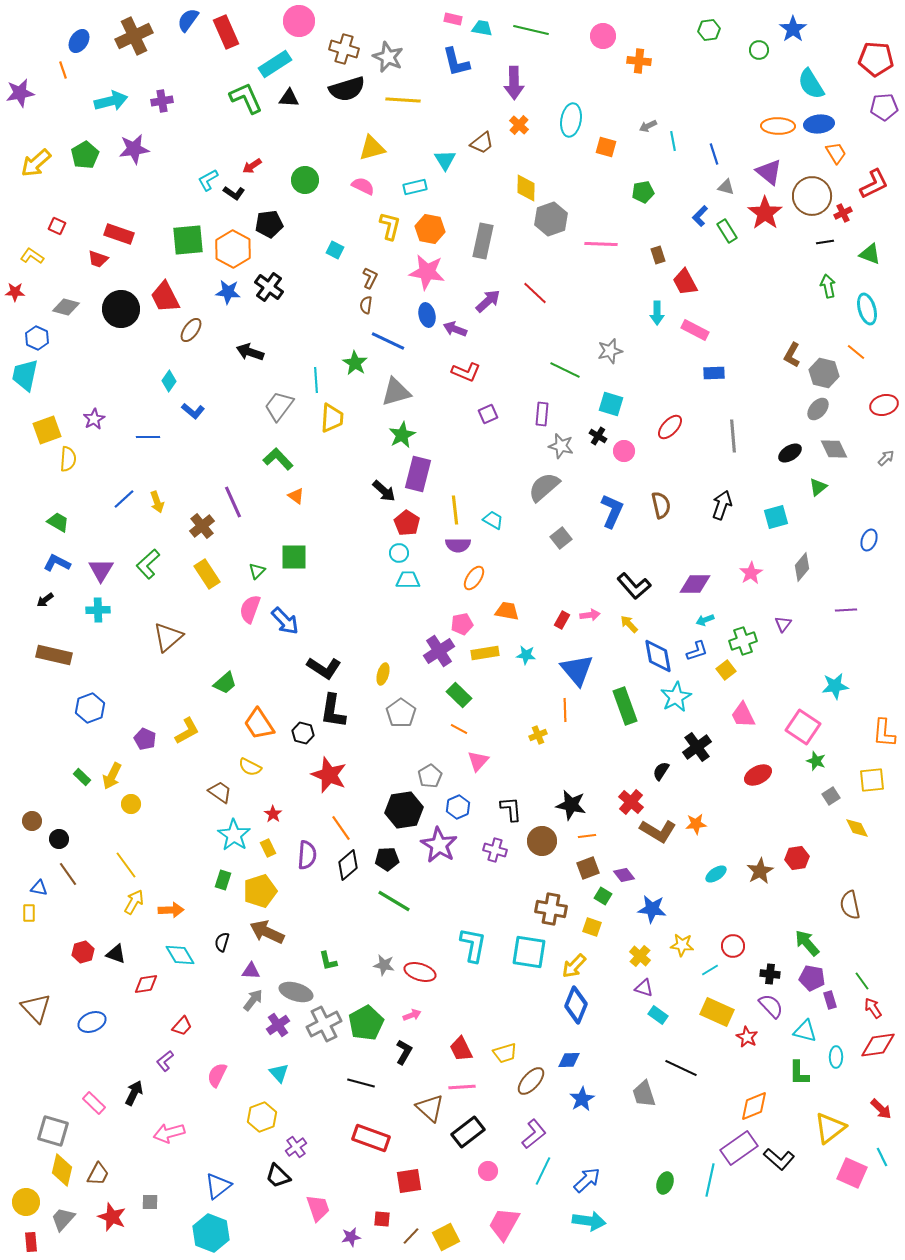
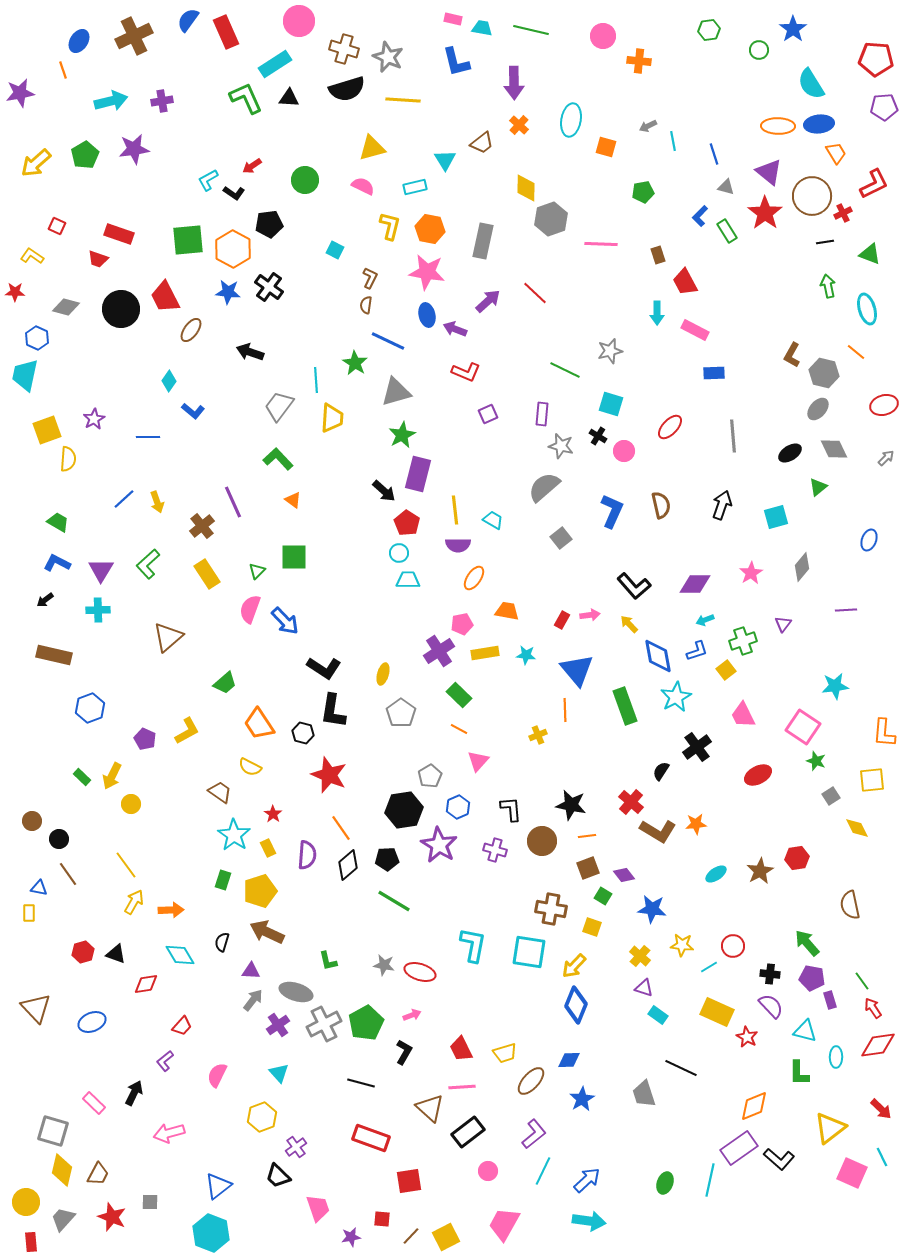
orange triangle at (296, 496): moved 3 px left, 4 px down
cyan line at (710, 970): moved 1 px left, 3 px up
